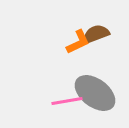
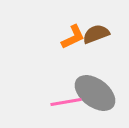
orange L-shape: moved 5 px left, 5 px up
pink line: moved 1 px left, 1 px down
